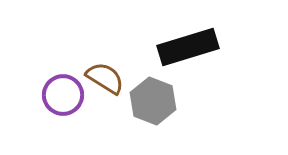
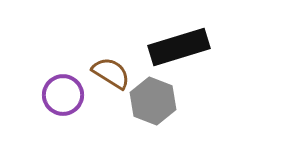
black rectangle: moved 9 px left
brown semicircle: moved 6 px right, 5 px up
